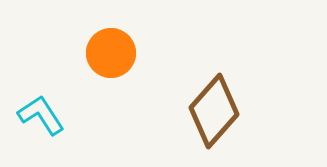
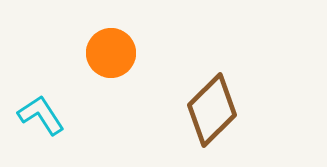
brown diamond: moved 2 px left, 1 px up; rotated 4 degrees clockwise
